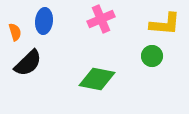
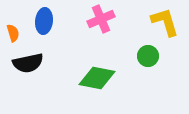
yellow L-shape: moved 2 px up; rotated 112 degrees counterclockwise
orange semicircle: moved 2 px left, 1 px down
green circle: moved 4 px left
black semicircle: rotated 32 degrees clockwise
green diamond: moved 1 px up
